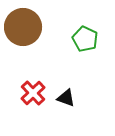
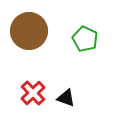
brown circle: moved 6 px right, 4 px down
